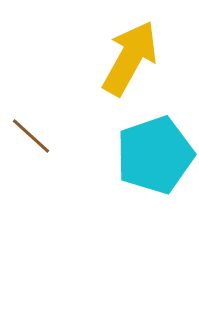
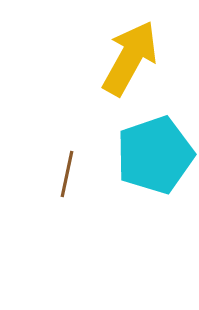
brown line: moved 36 px right, 38 px down; rotated 60 degrees clockwise
